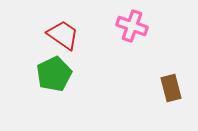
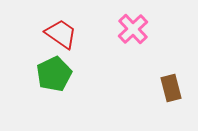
pink cross: moved 1 px right, 3 px down; rotated 28 degrees clockwise
red trapezoid: moved 2 px left, 1 px up
